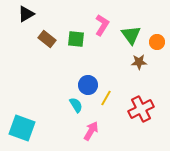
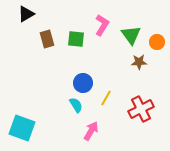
brown rectangle: rotated 36 degrees clockwise
blue circle: moved 5 px left, 2 px up
